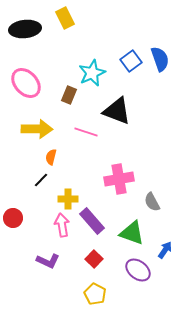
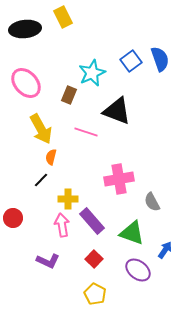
yellow rectangle: moved 2 px left, 1 px up
yellow arrow: moved 4 px right; rotated 60 degrees clockwise
